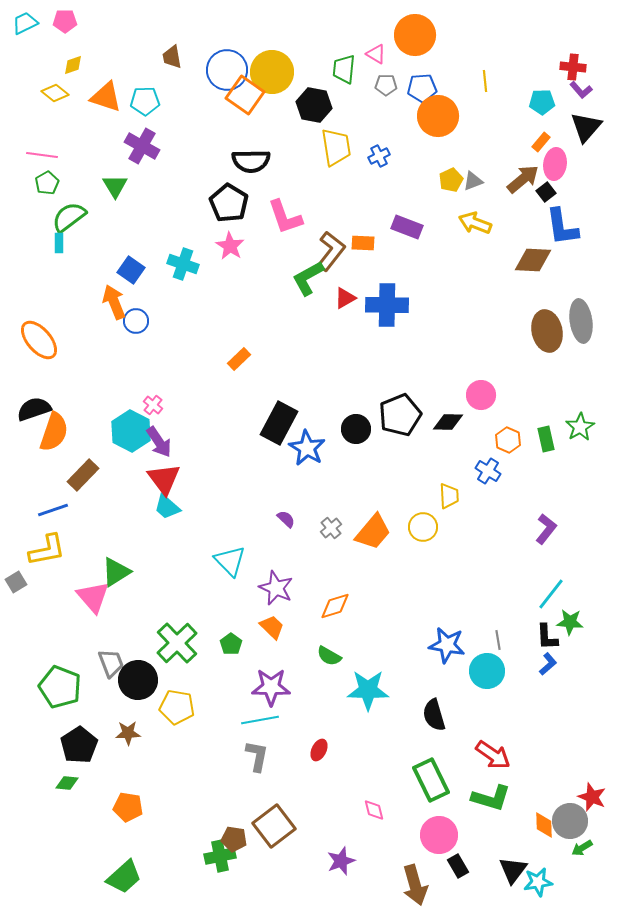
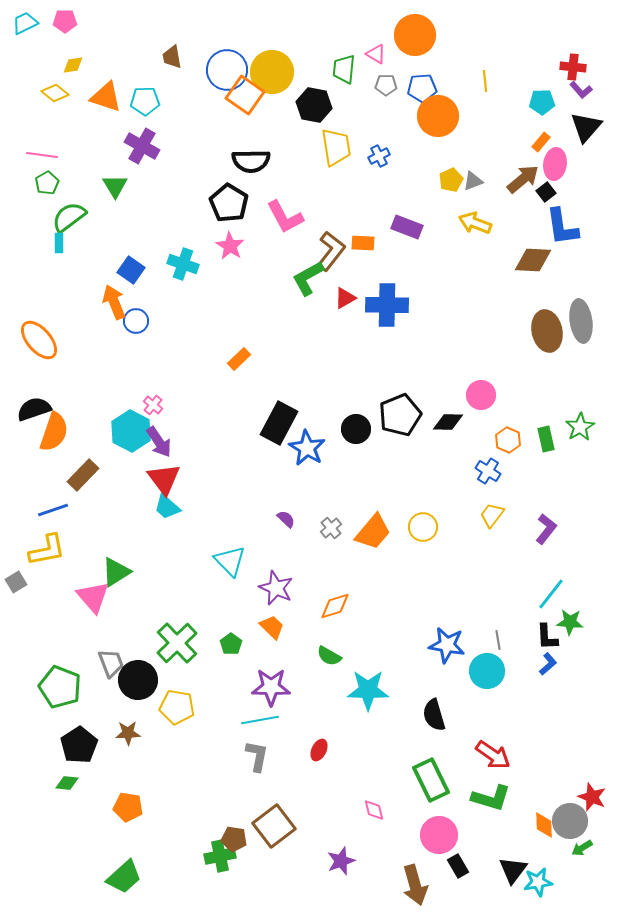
yellow diamond at (73, 65): rotated 10 degrees clockwise
pink L-shape at (285, 217): rotated 9 degrees counterclockwise
yellow trapezoid at (449, 496): moved 43 px right, 19 px down; rotated 140 degrees counterclockwise
